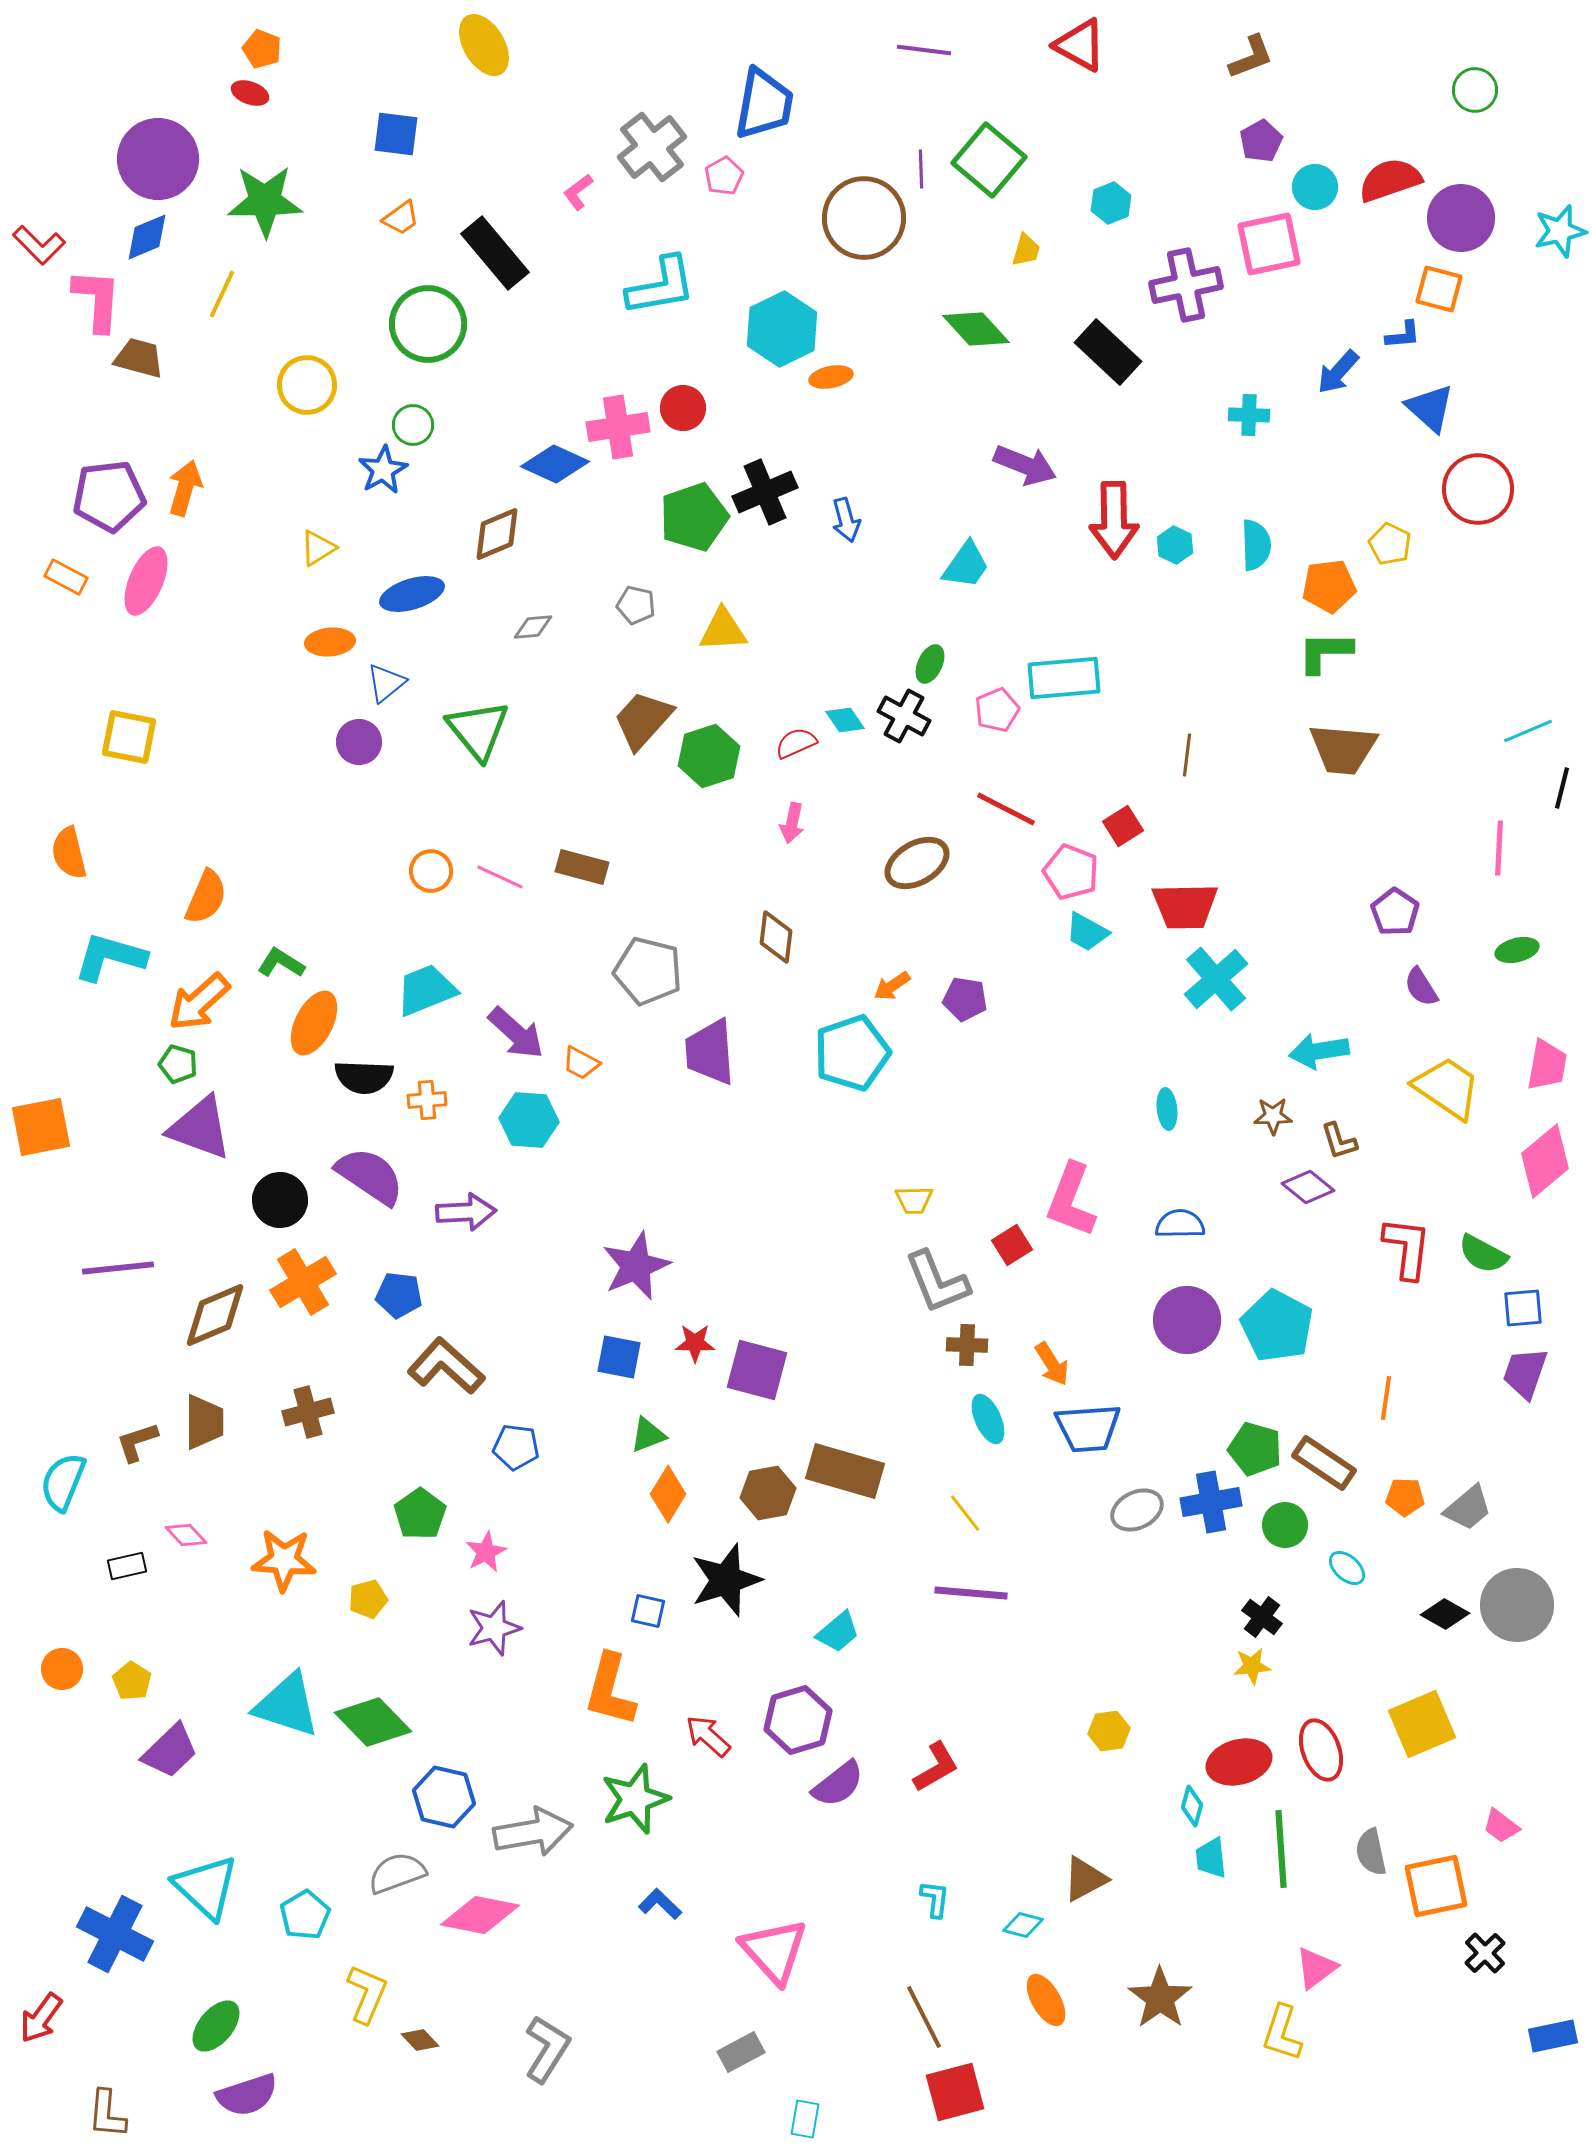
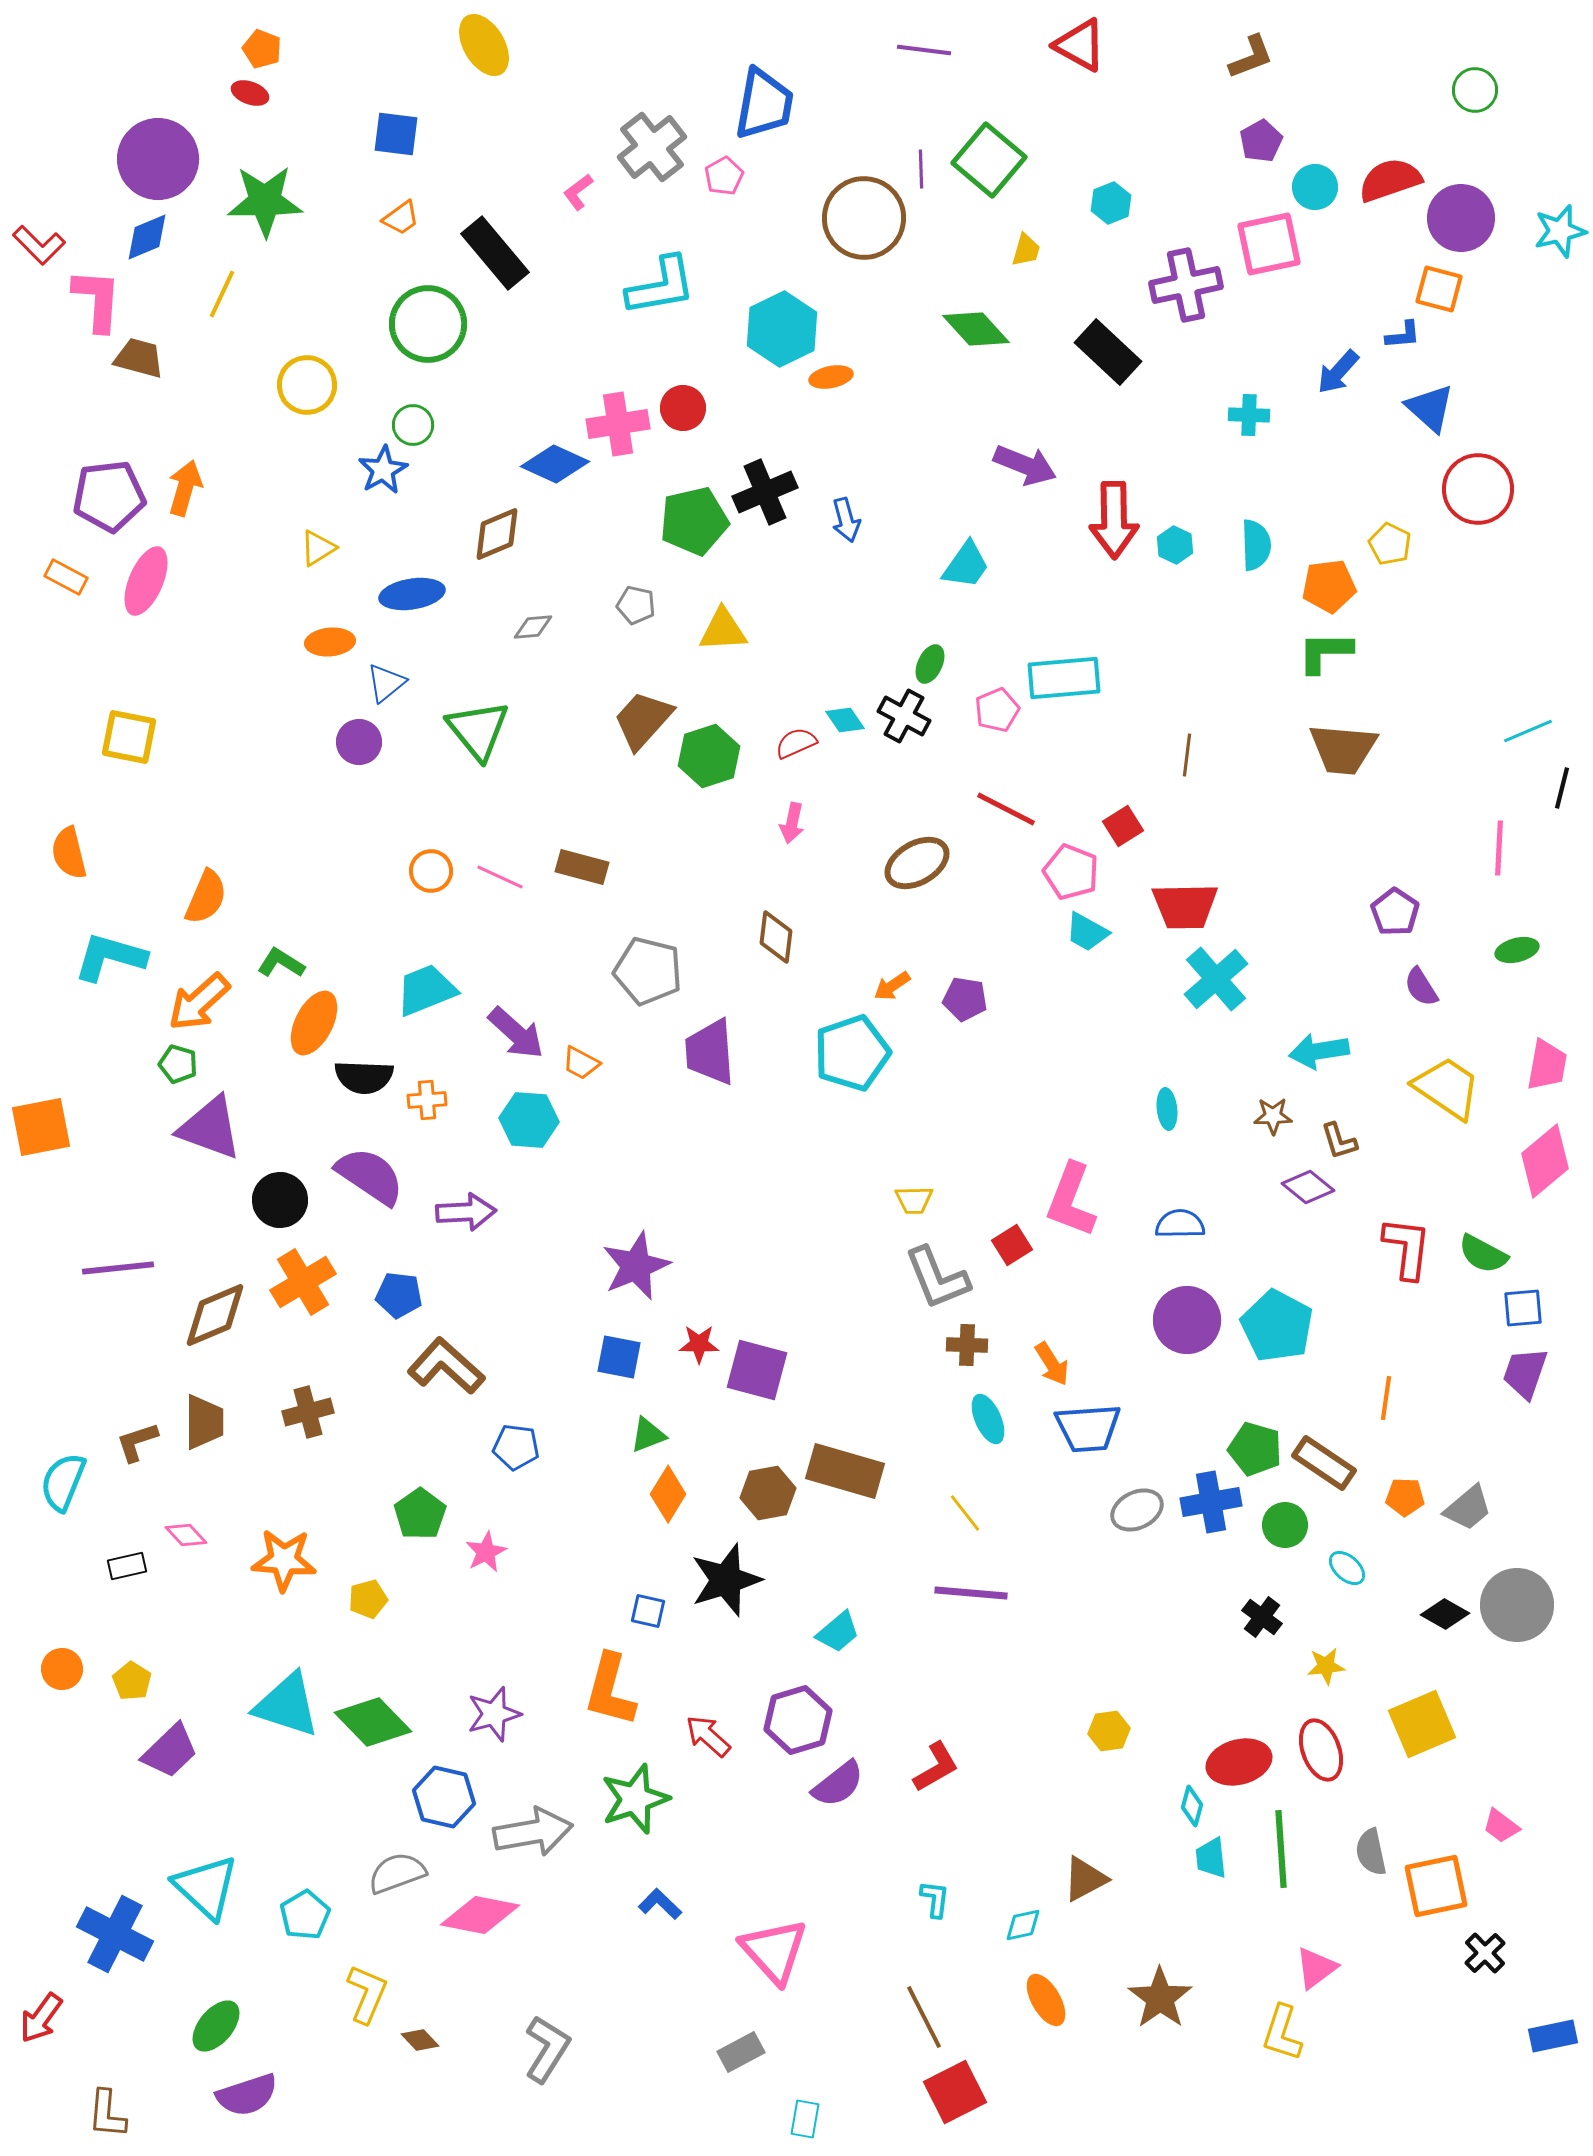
pink cross at (618, 427): moved 3 px up
green pentagon at (694, 517): moved 4 px down; rotated 6 degrees clockwise
blue ellipse at (412, 594): rotated 8 degrees clockwise
purple triangle at (200, 1128): moved 10 px right
gray L-shape at (937, 1282): moved 4 px up
red star at (695, 1343): moved 4 px right, 1 px down
purple star at (494, 1628): moved 86 px down
yellow star at (1252, 1666): moved 74 px right
cyan diamond at (1023, 1925): rotated 27 degrees counterclockwise
red square at (955, 2092): rotated 12 degrees counterclockwise
